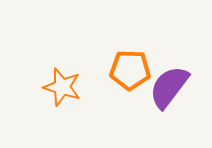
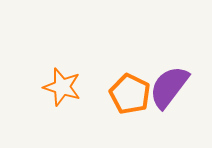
orange pentagon: moved 24 px down; rotated 24 degrees clockwise
